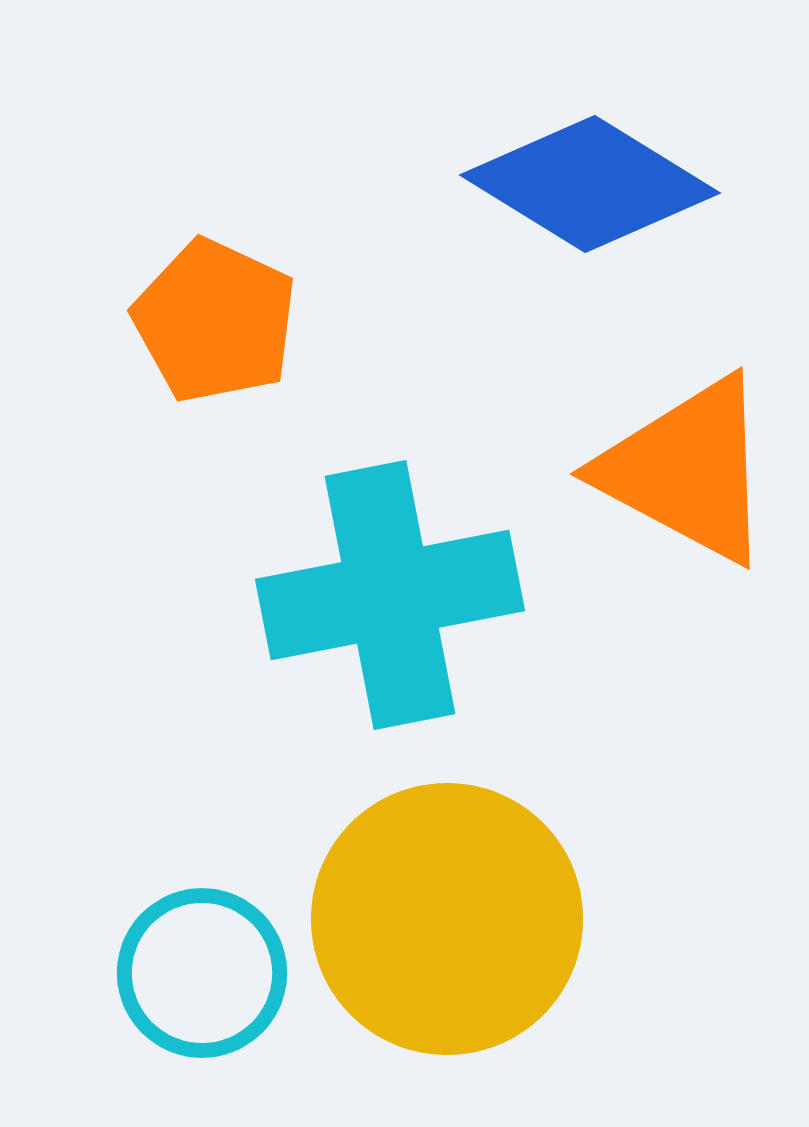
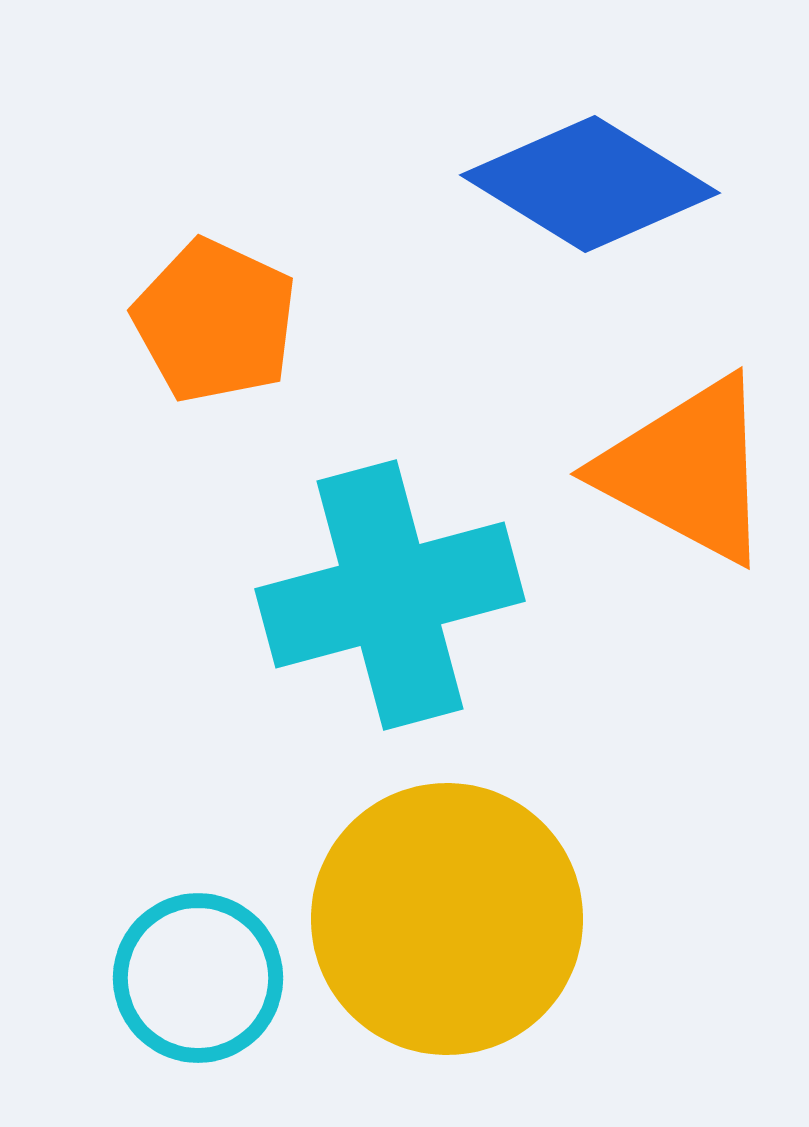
cyan cross: rotated 4 degrees counterclockwise
cyan circle: moved 4 px left, 5 px down
